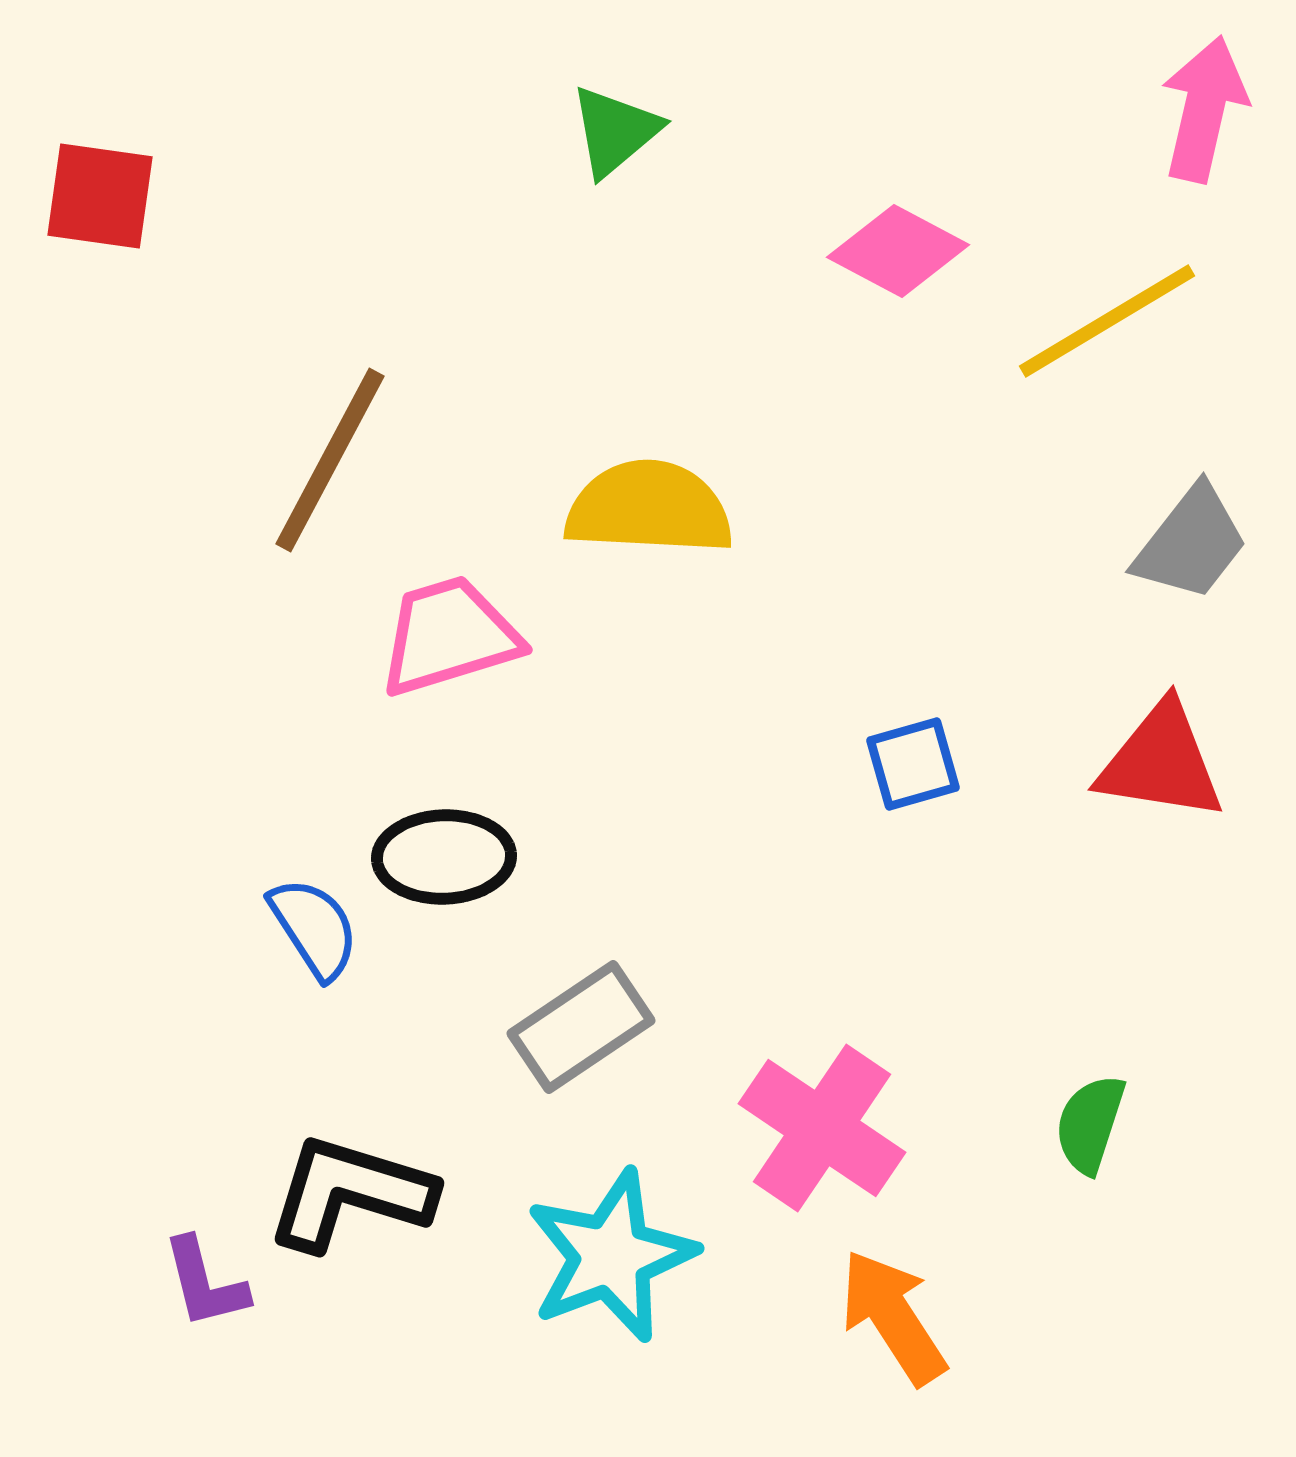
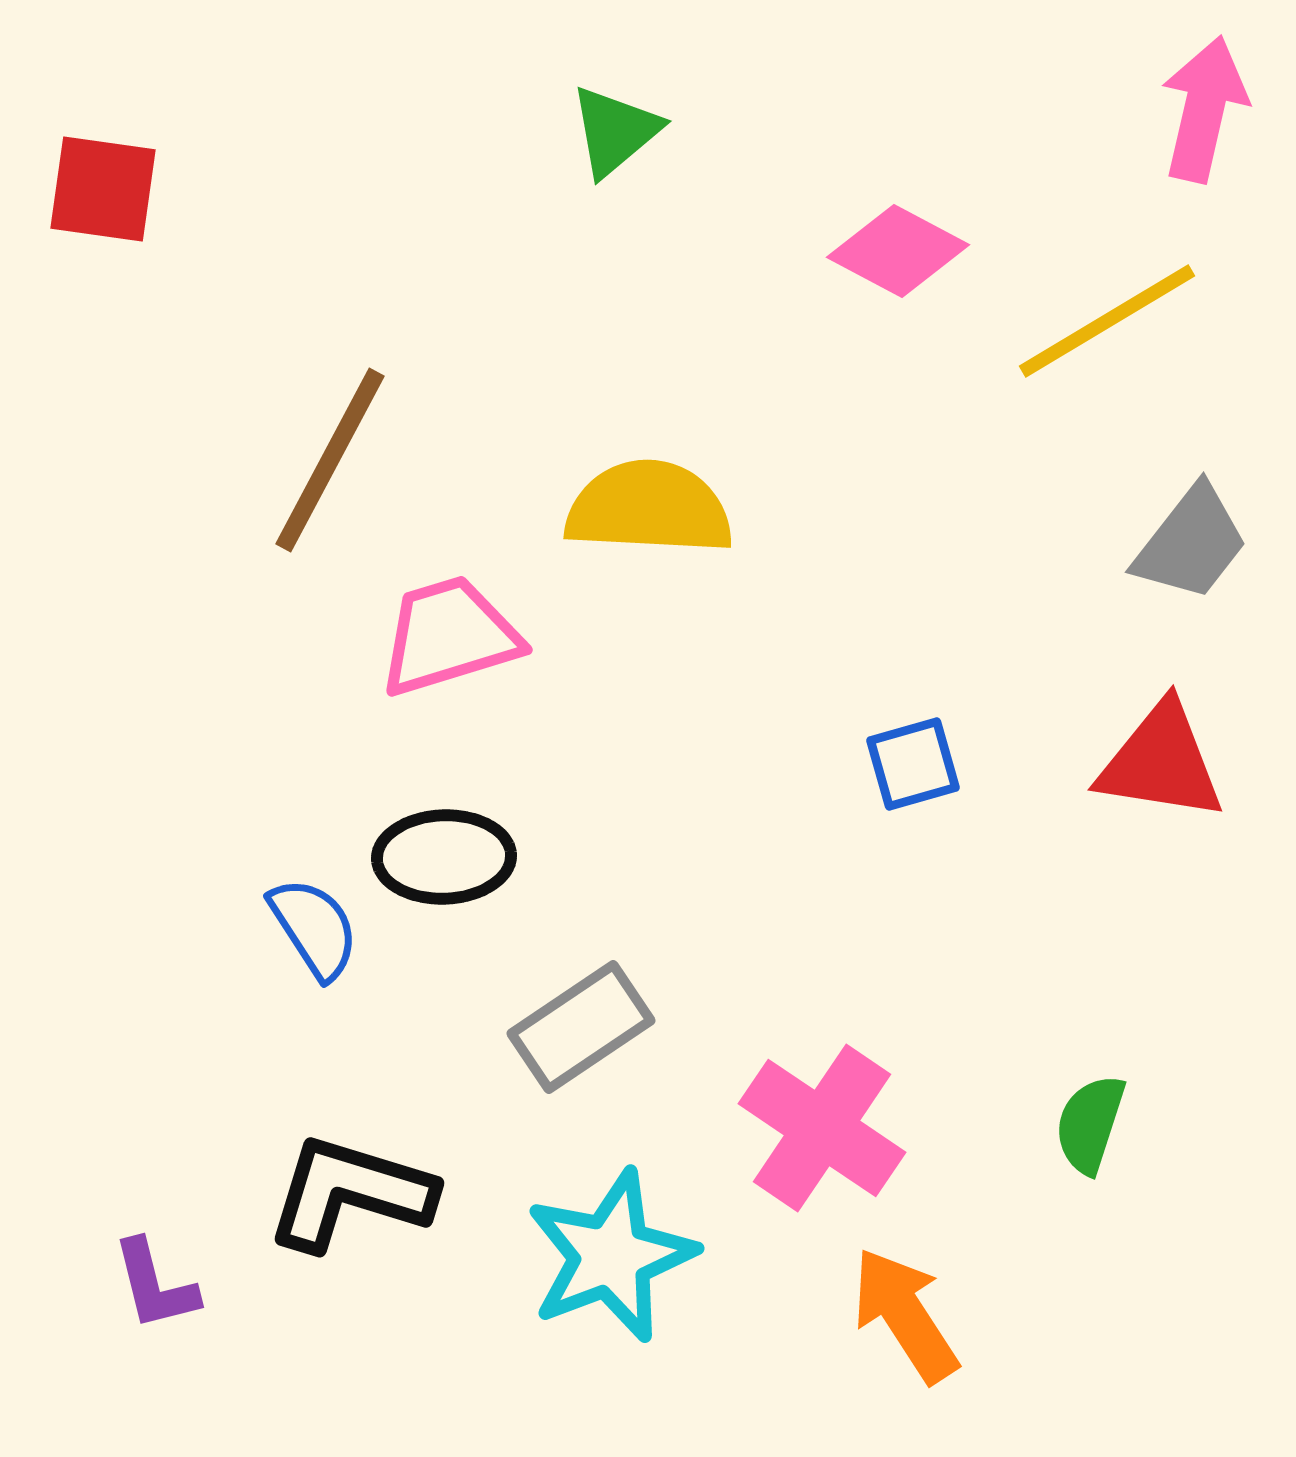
red square: moved 3 px right, 7 px up
purple L-shape: moved 50 px left, 2 px down
orange arrow: moved 12 px right, 2 px up
